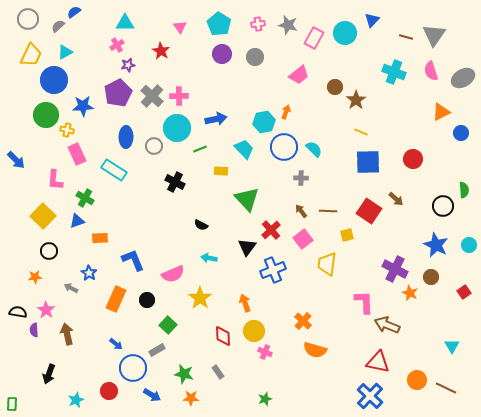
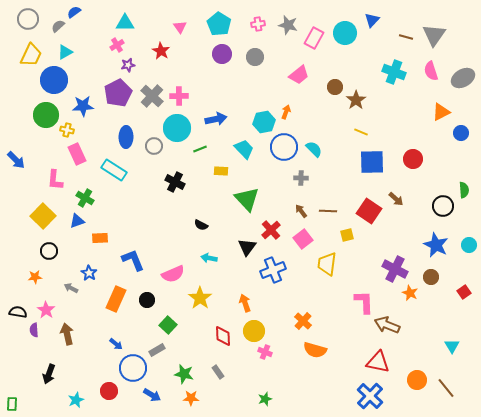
blue square at (368, 162): moved 4 px right
brown line at (446, 388): rotated 25 degrees clockwise
